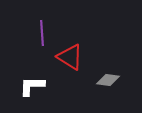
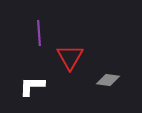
purple line: moved 3 px left
red triangle: rotated 28 degrees clockwise
